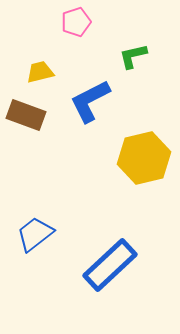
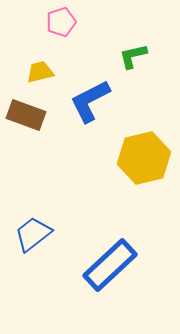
pink pentagon: moved 15 px left
blue trapezoid: moved 2 px left
